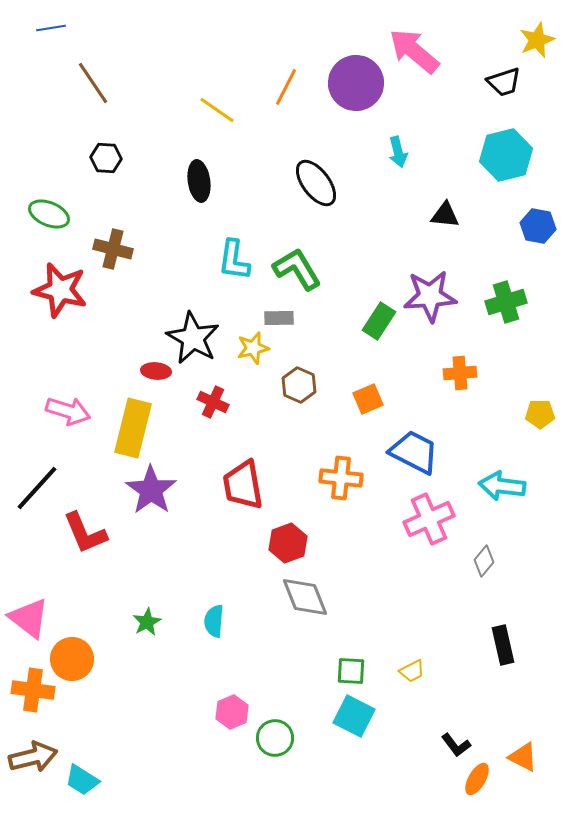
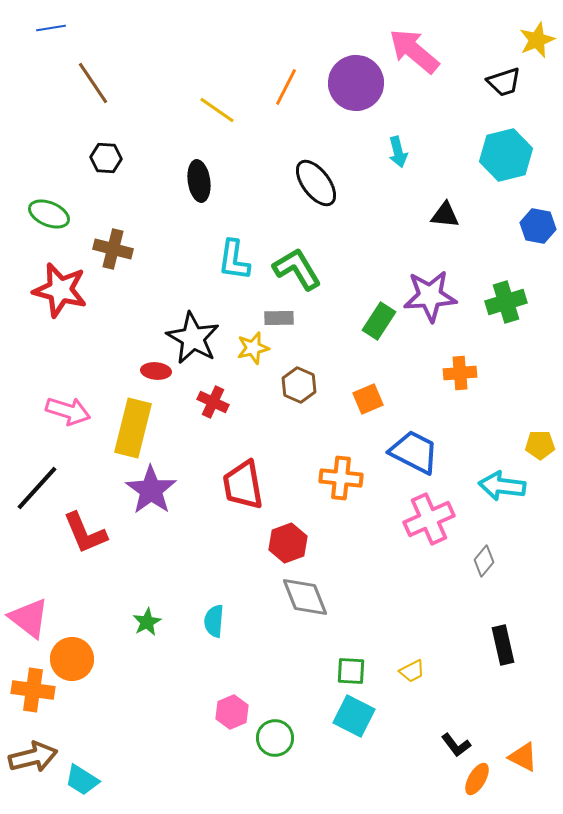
yellow pentagon at (540, 414): moved 31 px down
